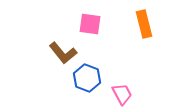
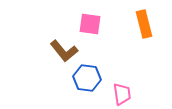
brown L-shape: moved 1 px right, 2 px up
blue hexagon: rotated 12 degrees counterclockwise
pink trapezoid: rotated 20 degrees clockwise
